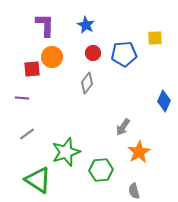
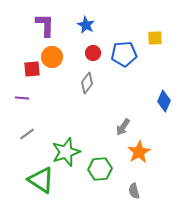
green hexagon: moved 1 px left, 1 px up
green triangle: moved 3 px right
